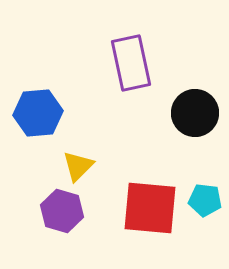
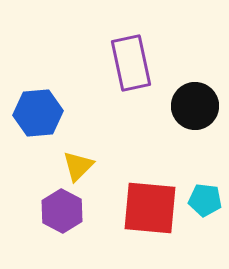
black circle: moved 7 px up
purple hexagon: rotated 12 degrees clockwise
